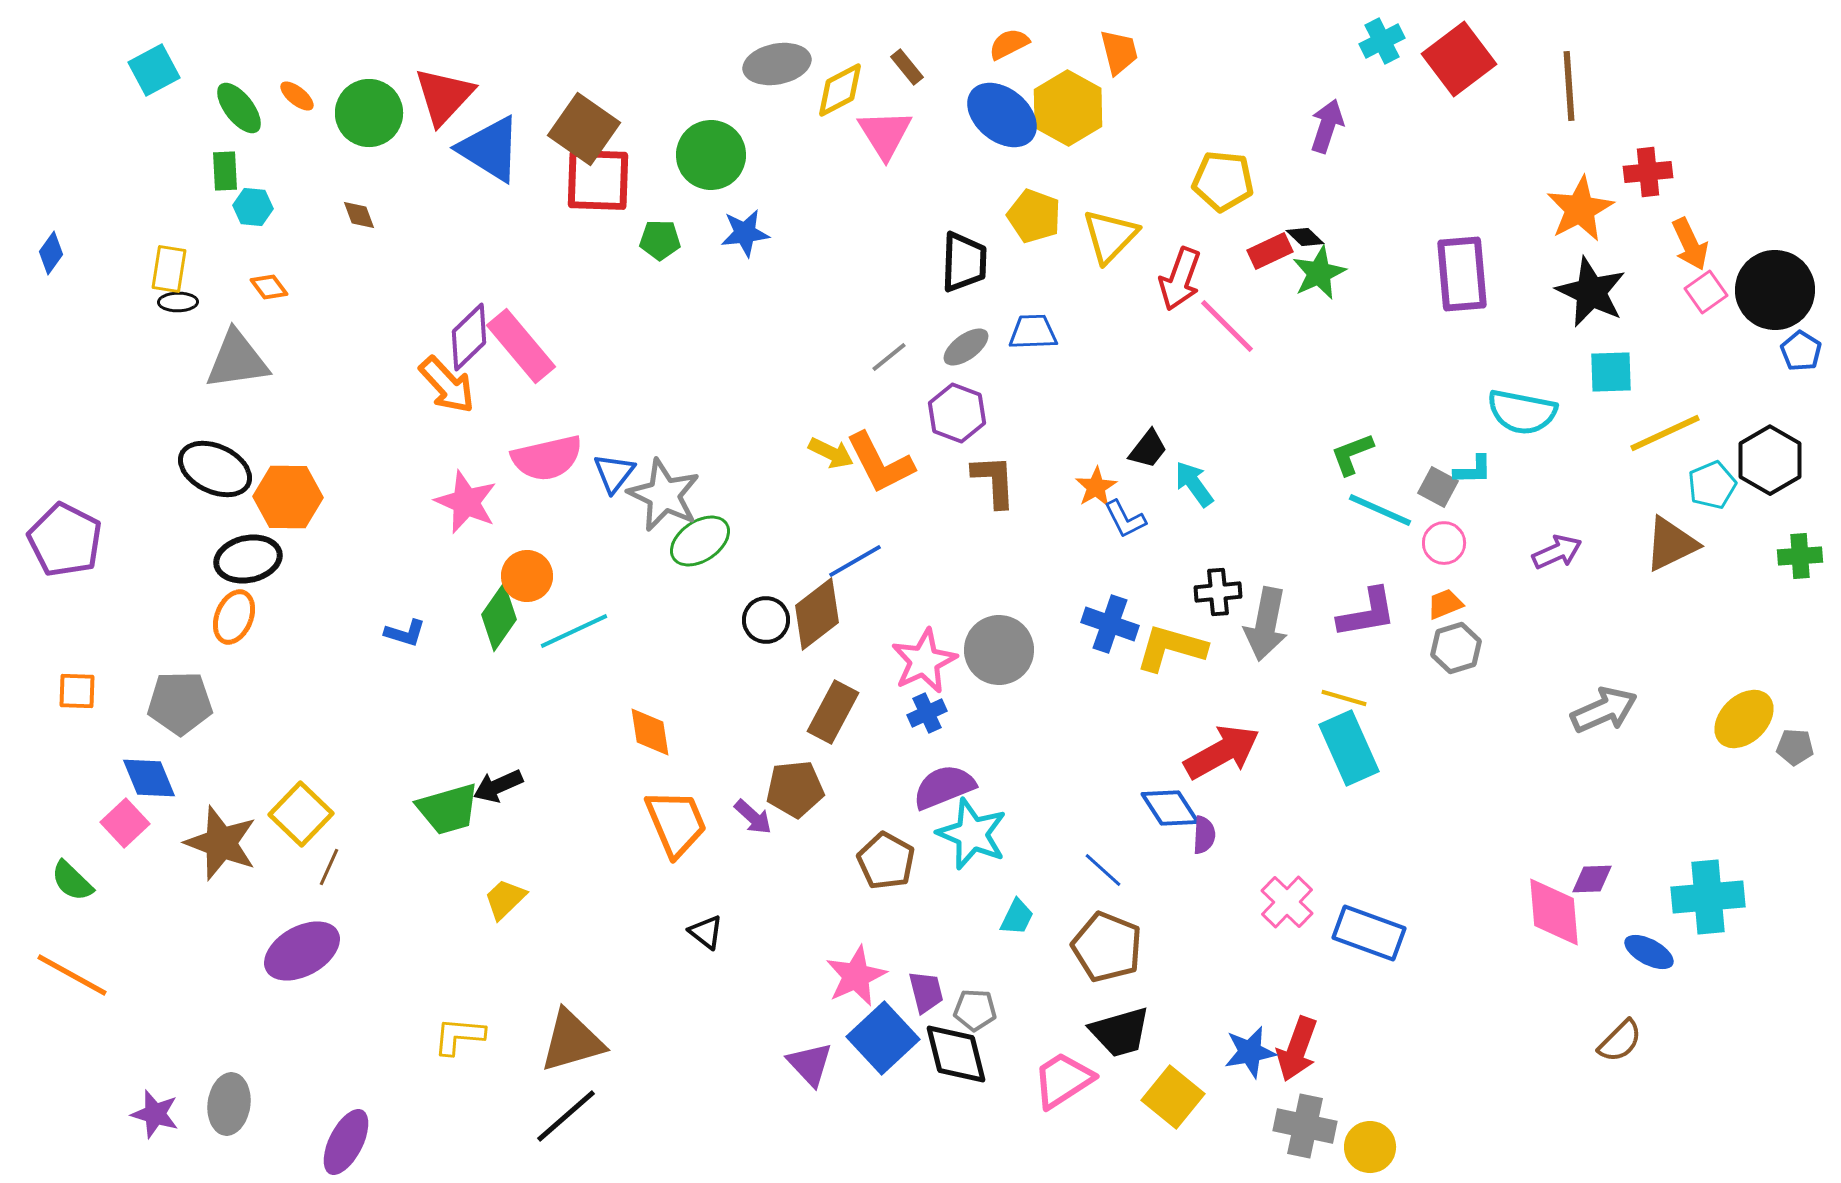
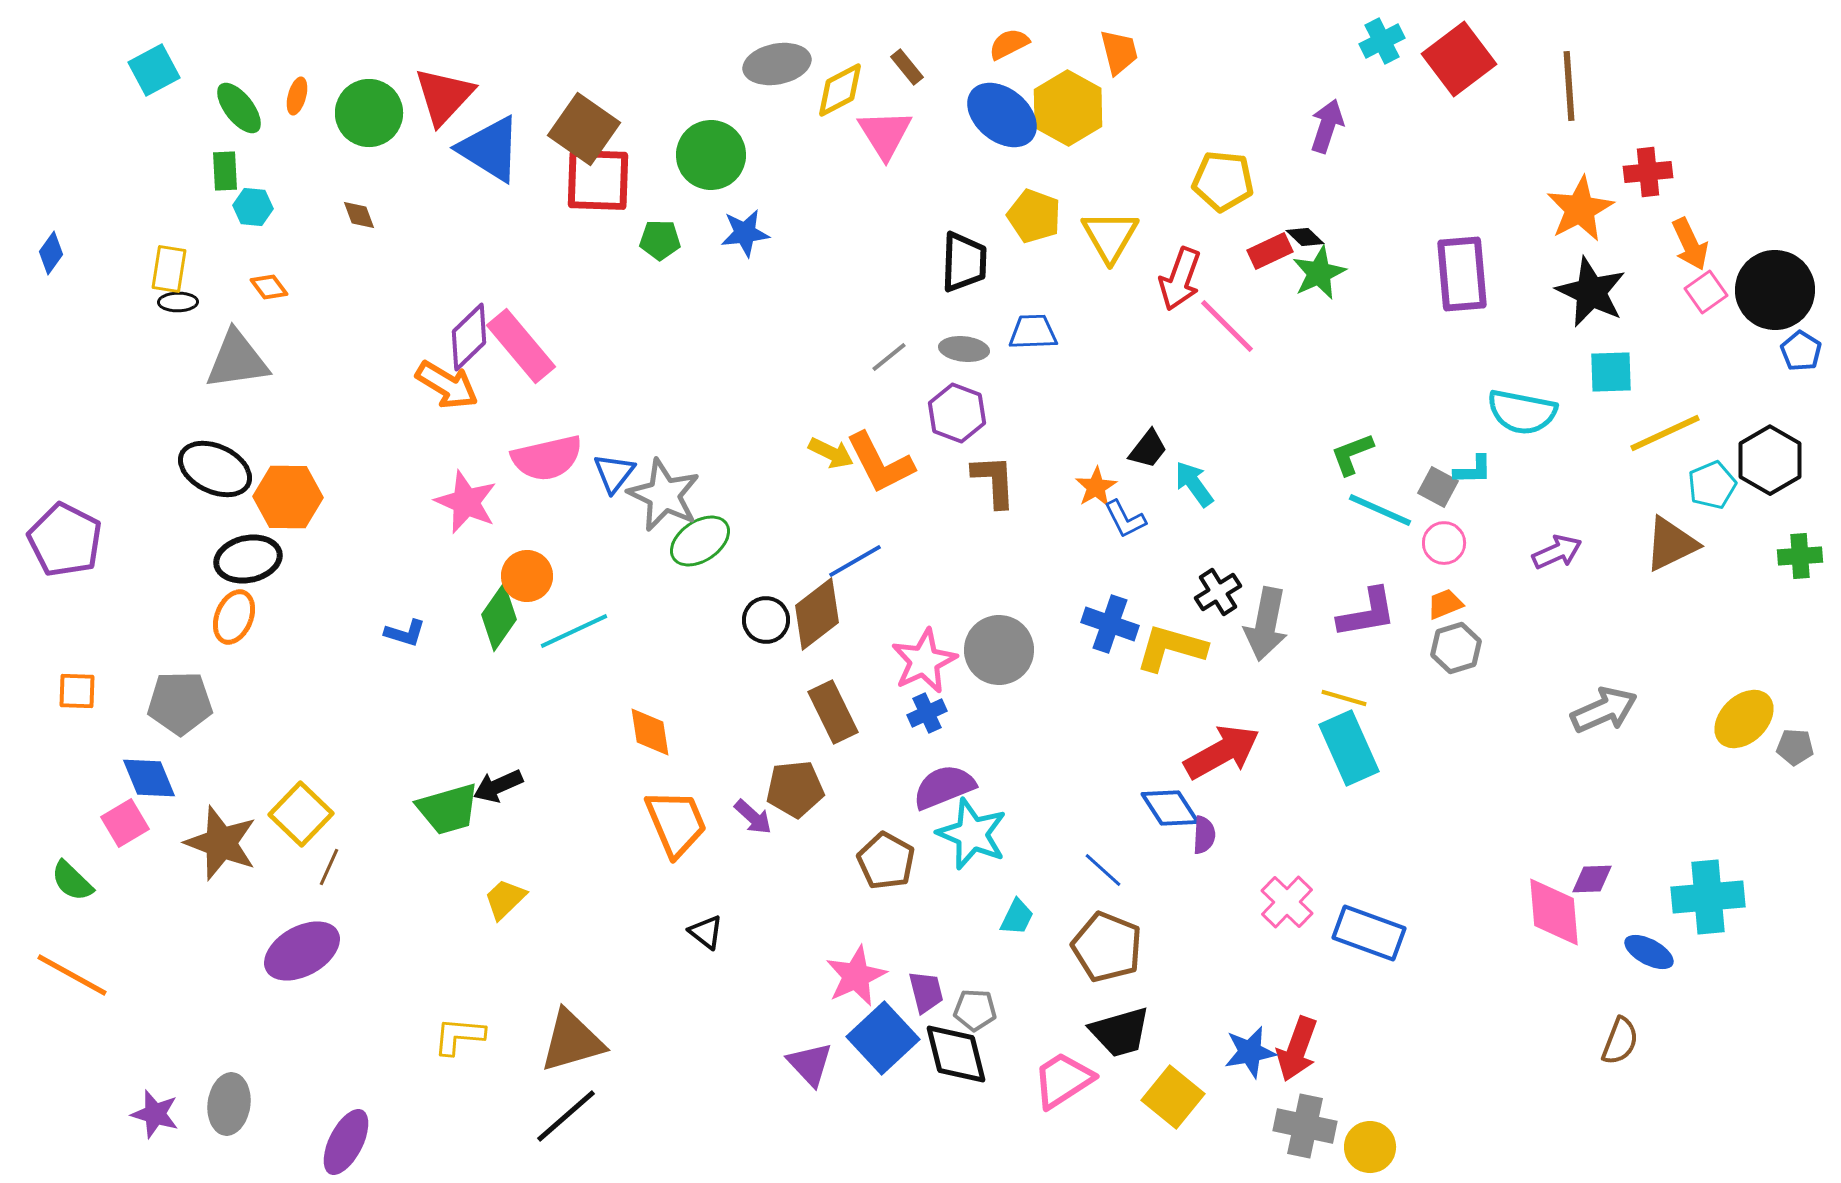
orange ellipse at (297, 96): rotated 66 degrees clockwise
yellow triangle at (1110, 236): rotated 14 degrees counterclockwise
gray ellipse at (966, 347): moved 2 px left, 2 px down; rotated 42 degrees clockwise
orange arrow at (447, 385): rotated 16 degrees counterclockwise
black cross at (1218, 592): rotated 27 degrees counterclockwise
brown rectangle at (833, 712): rotated 54 degrees counterclockwise
pink square at (125, 823): rotated 12 degrees clockwise
brown semicircle at (1620, 1041): rotated 24 degrees counterclockwise
